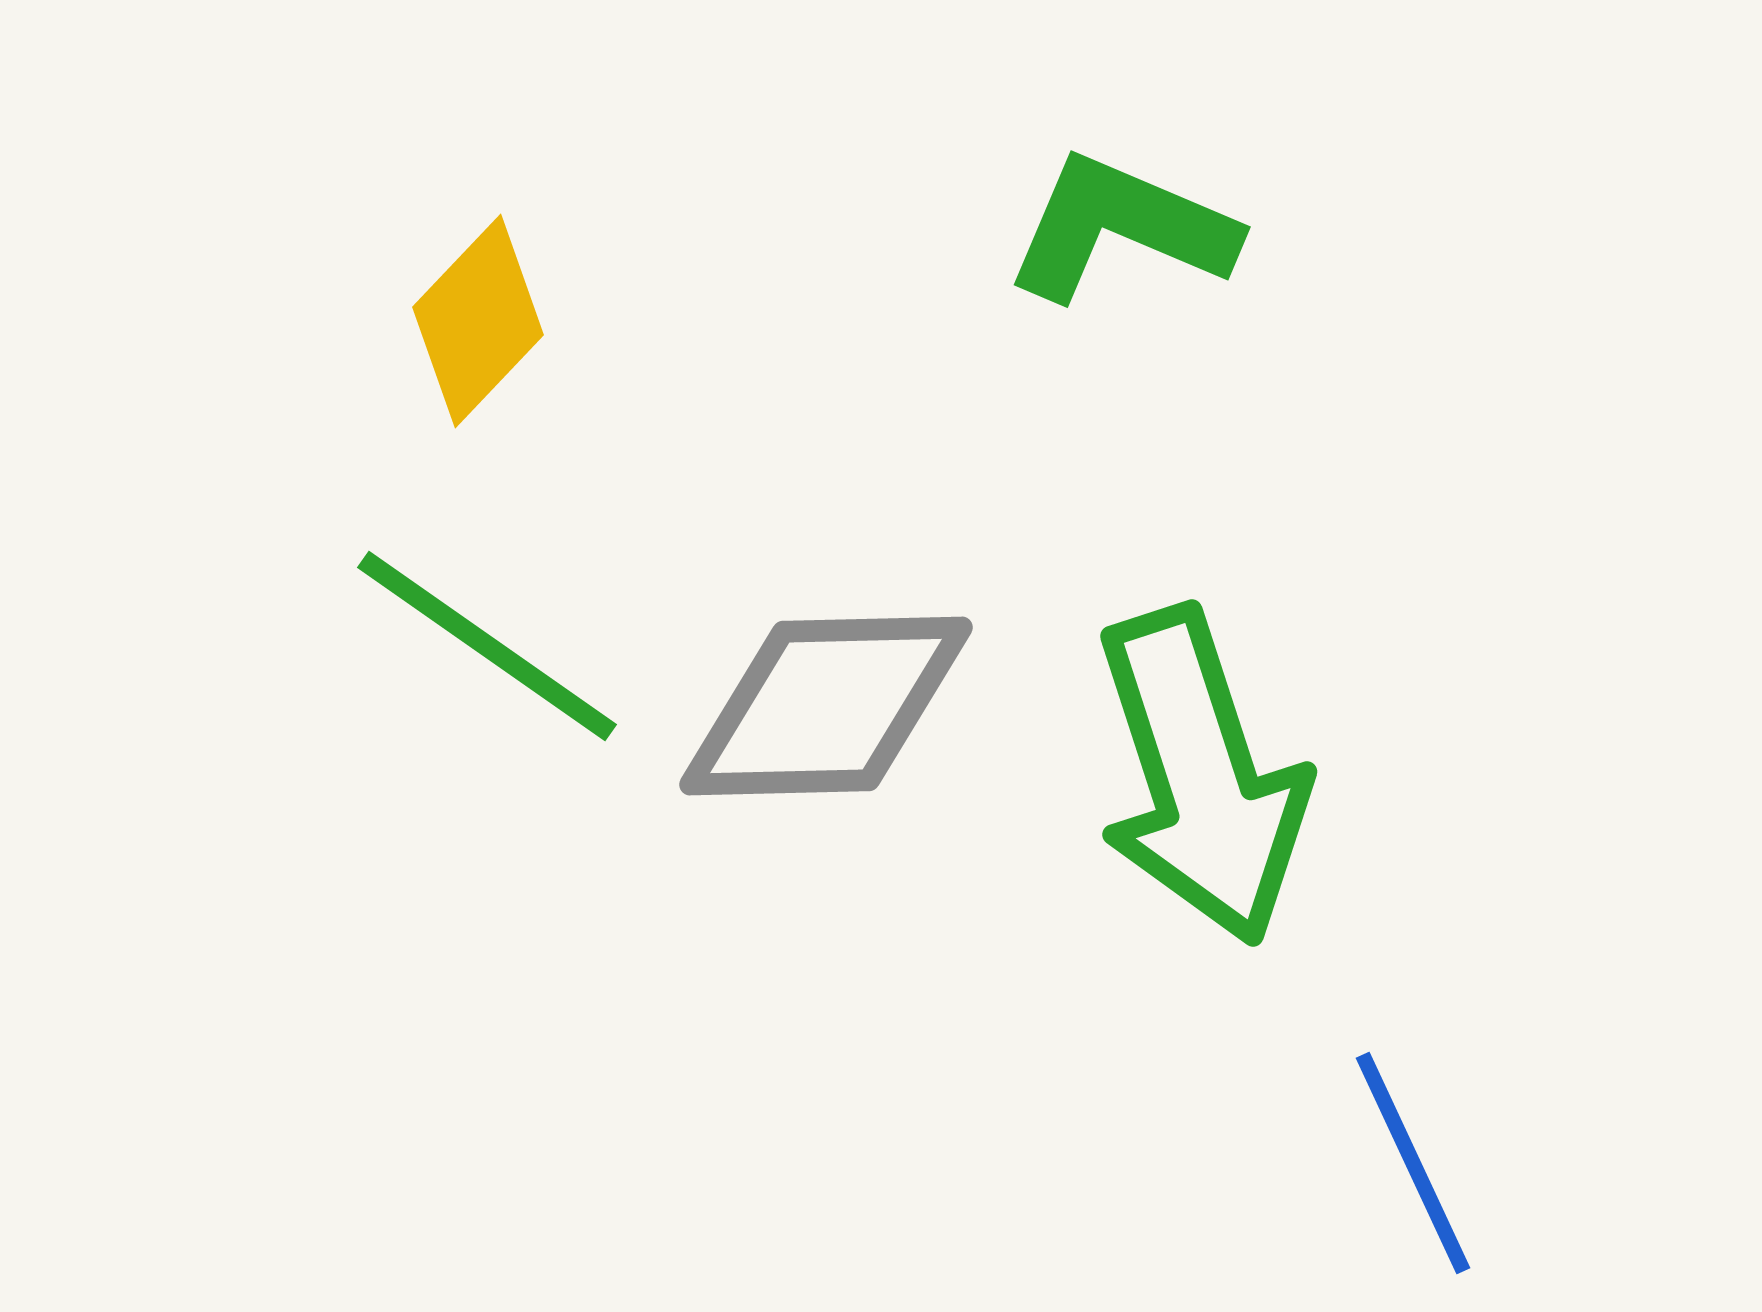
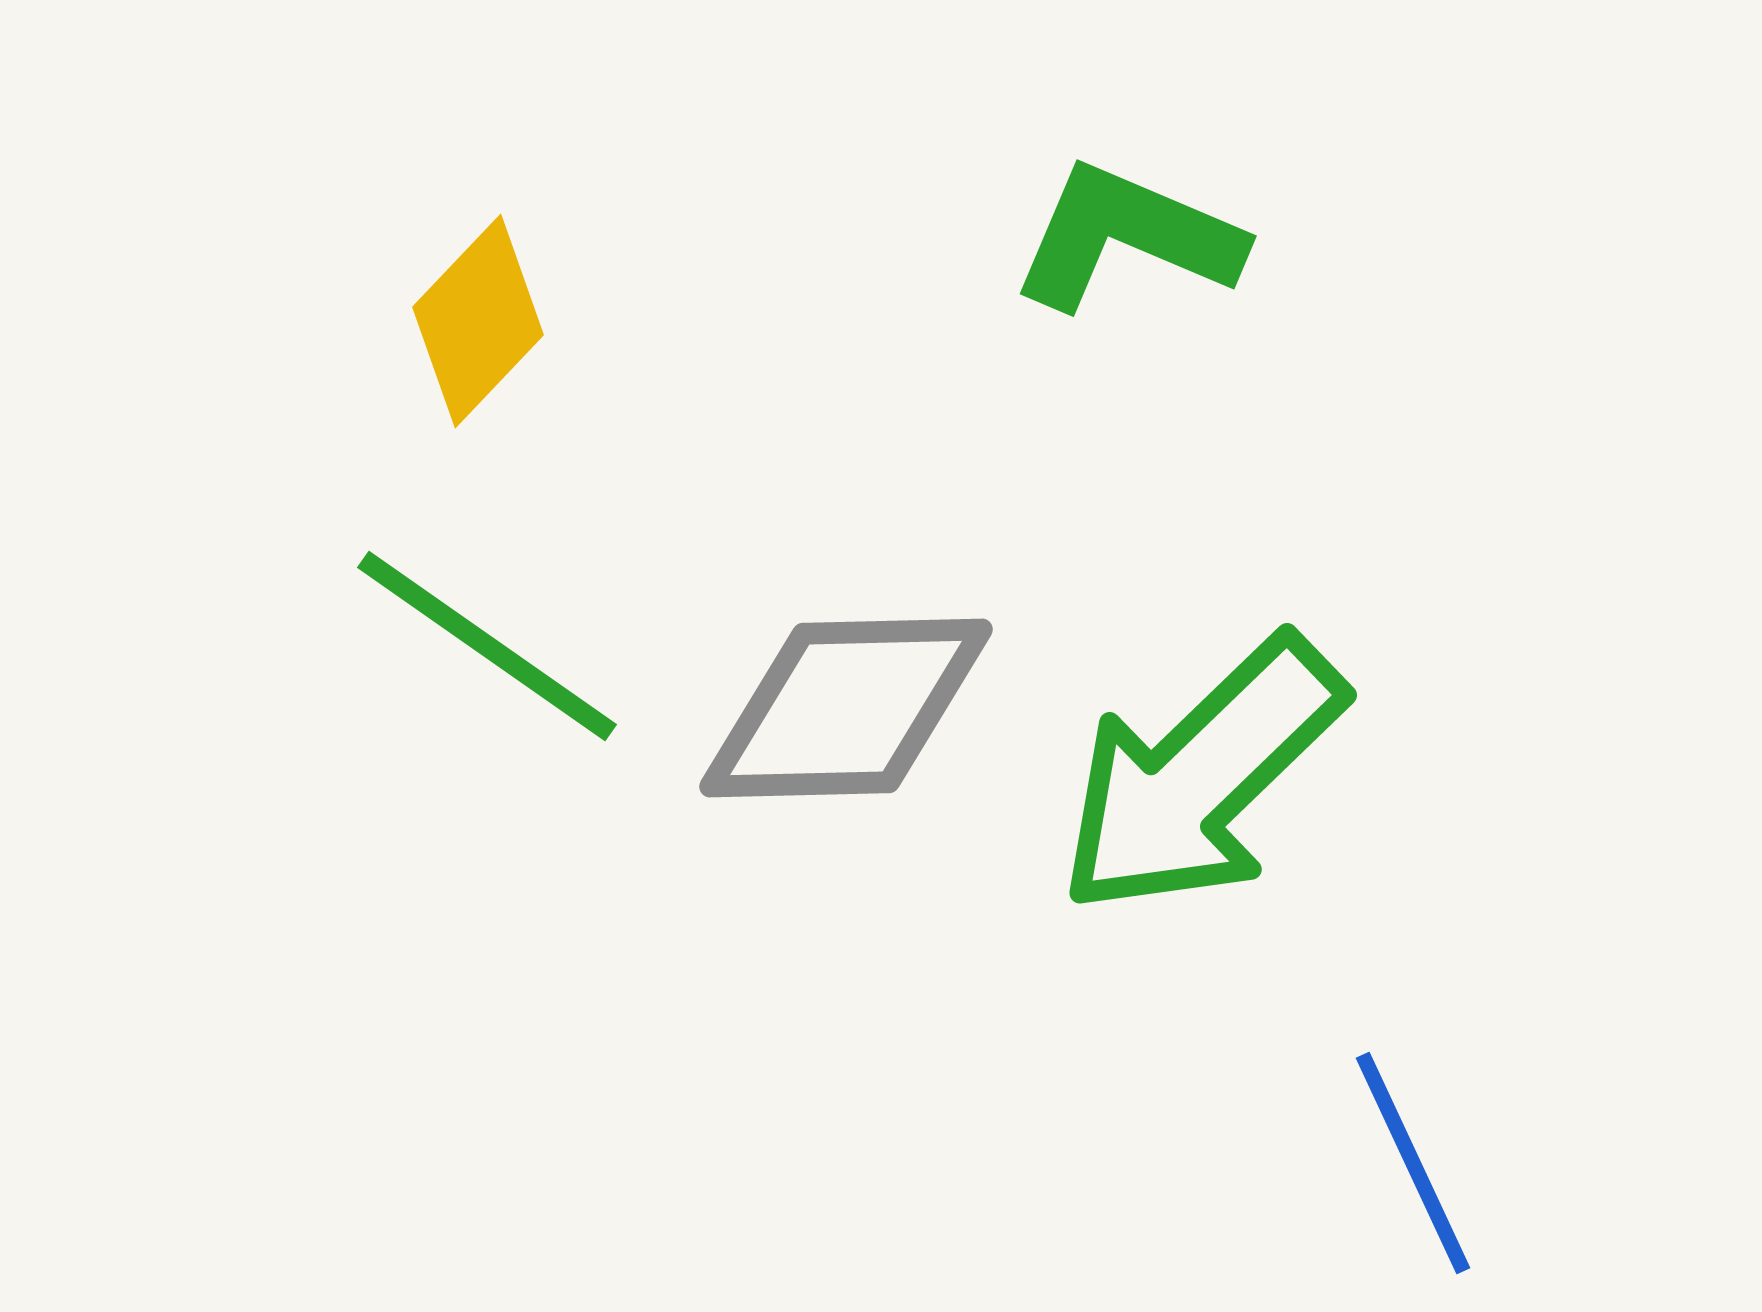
green L-shape: moved 6 px right, 9 px down
gray diamond: moved 20 px right, 2 px down
green arrow: rotated 64 degrees clockwise
